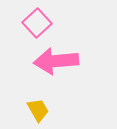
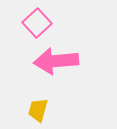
yellow trapezoid: rotated 135 degrees counterclockwise
